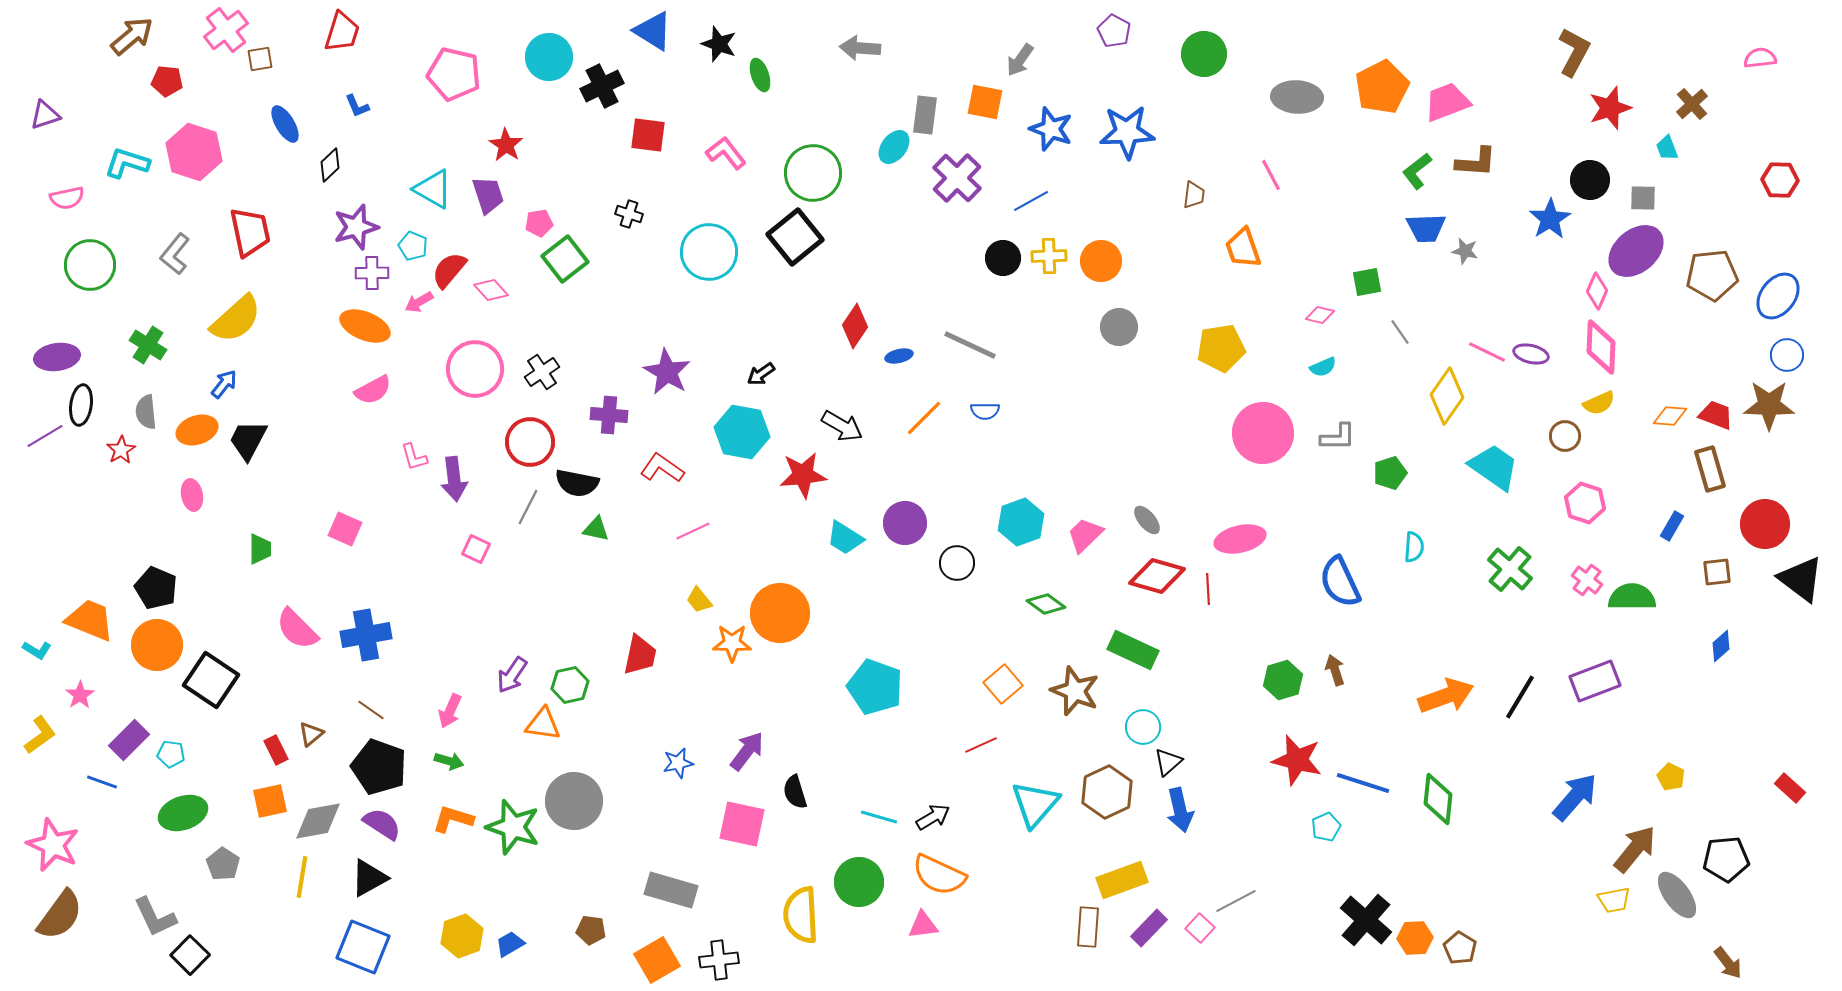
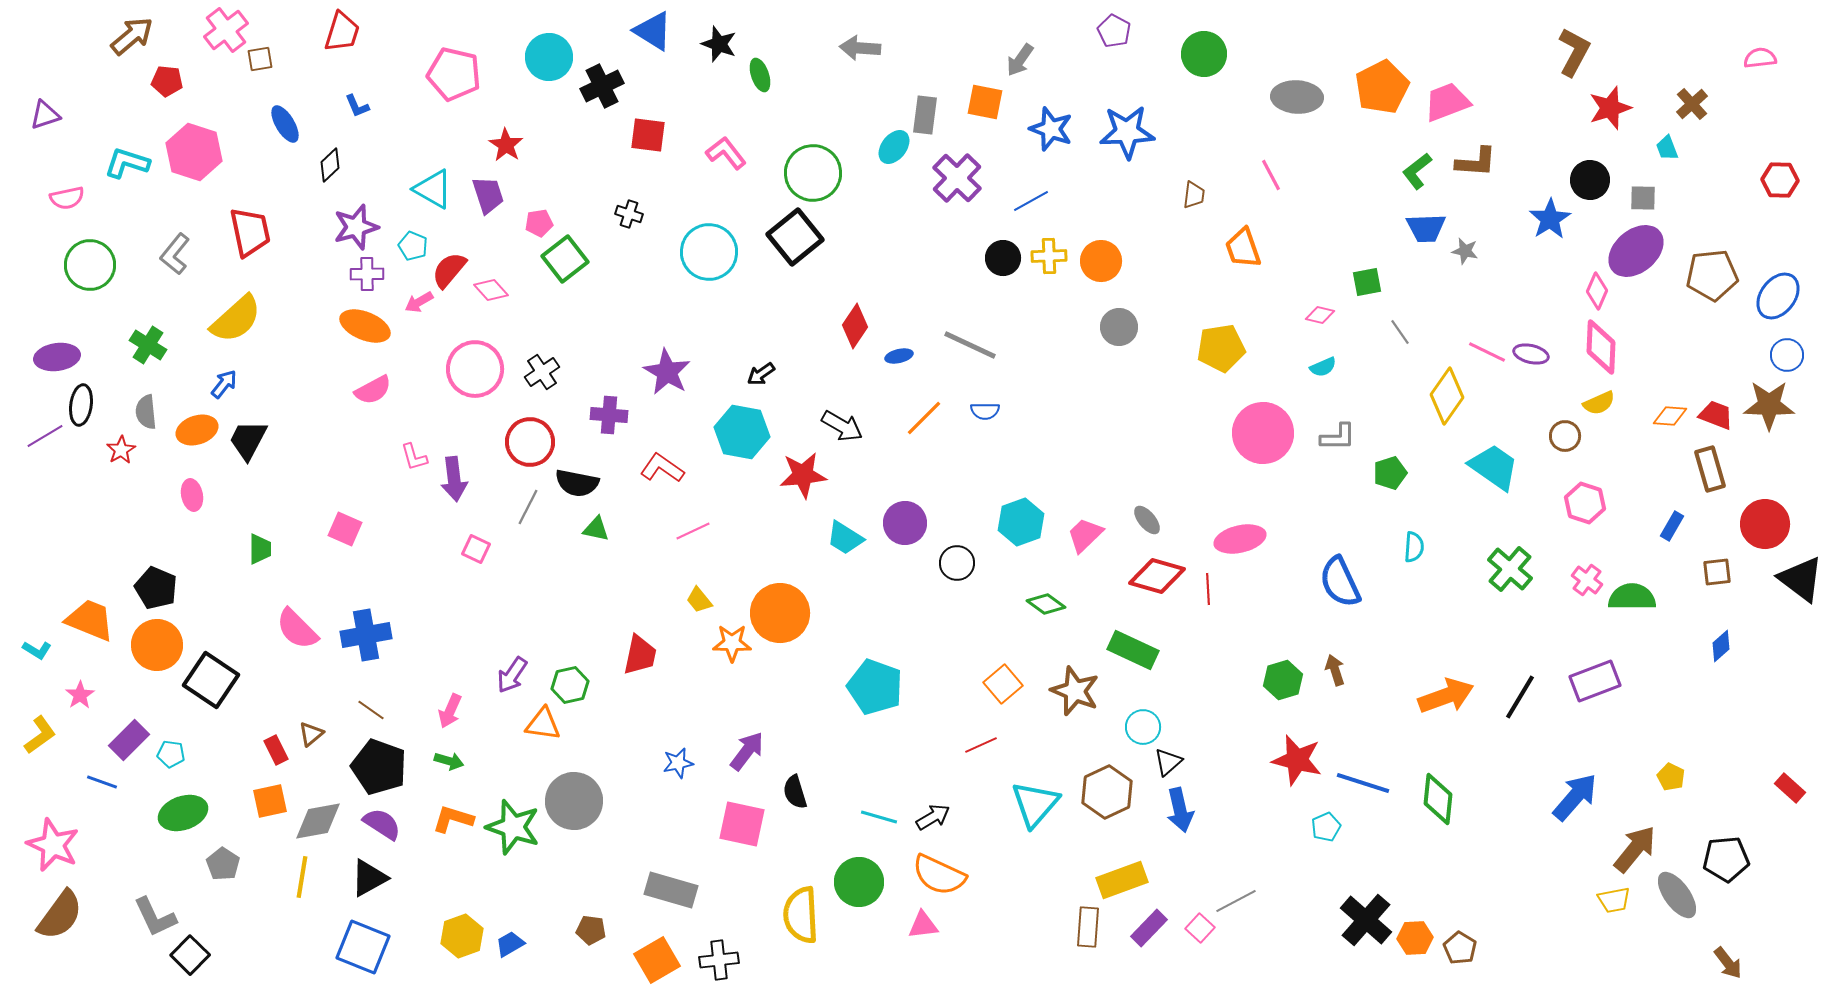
purple cross at (372, 273): moved 5 px left, 1 px down
